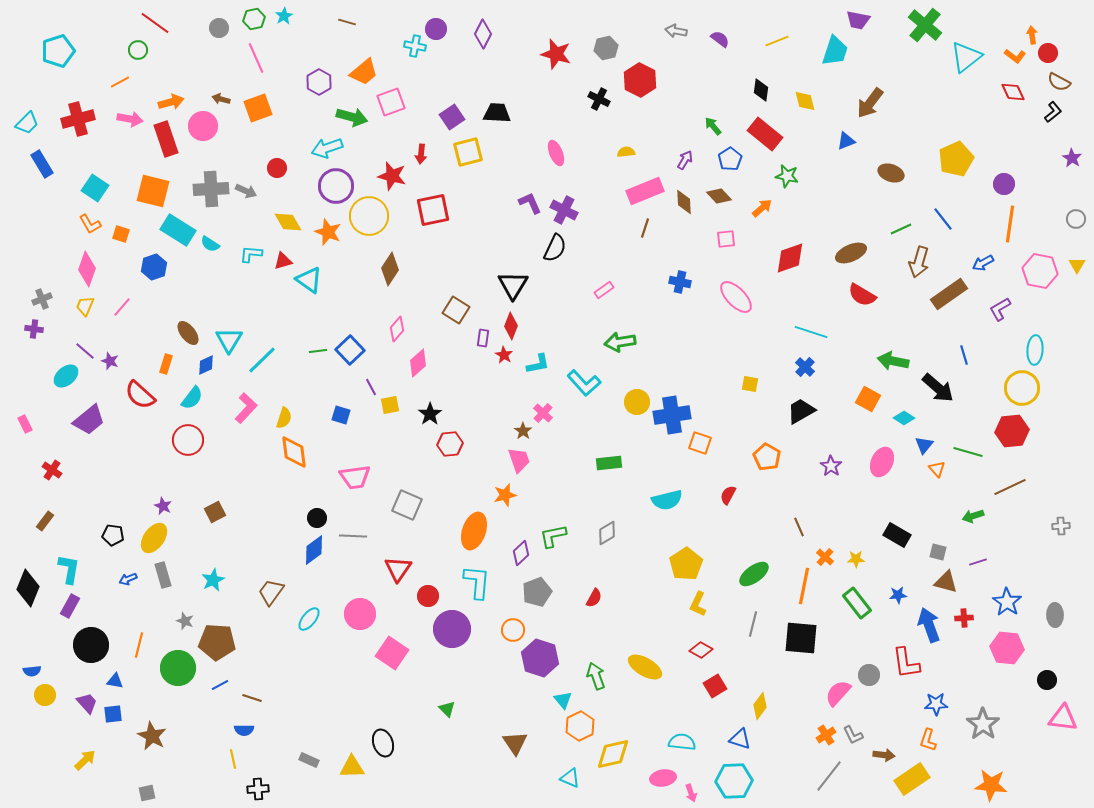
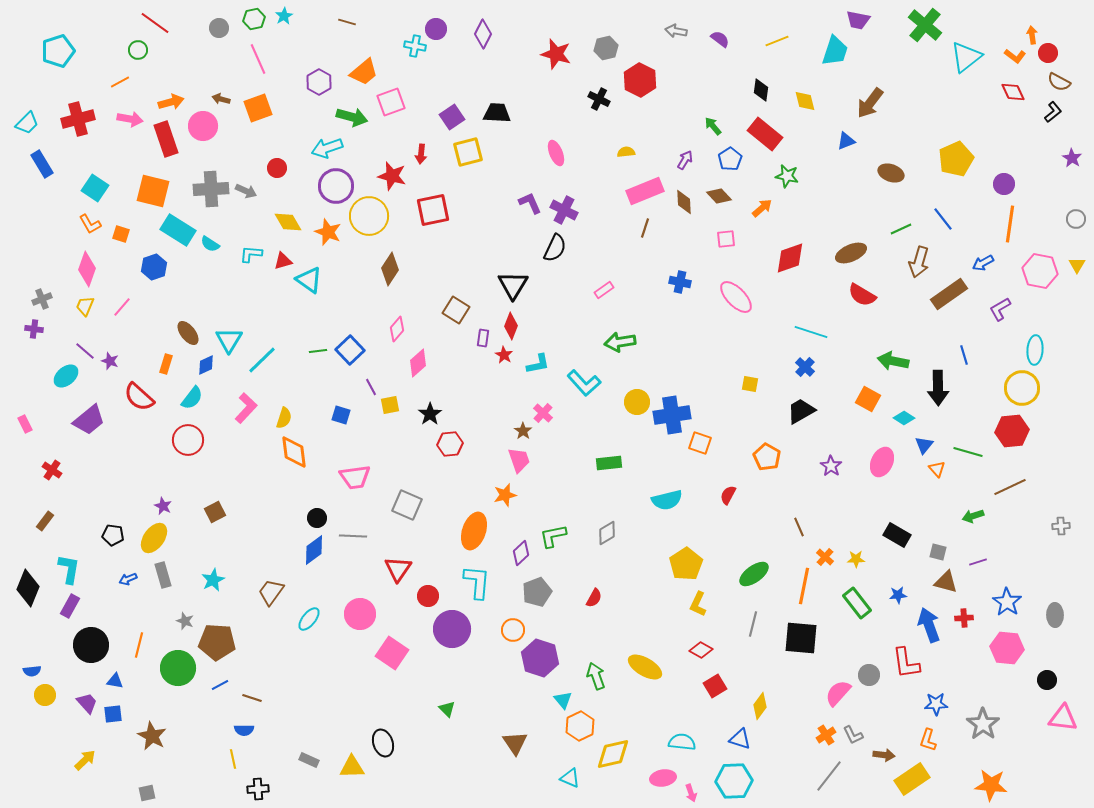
pink line at (256, 58): moved 2 px right, 1 px down
black arrow at (938, 388): rotated 48 degrees clockwise
red semicircle at (140, 395): moved 1 px left, 2 px down
